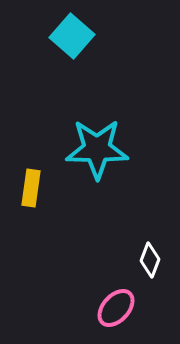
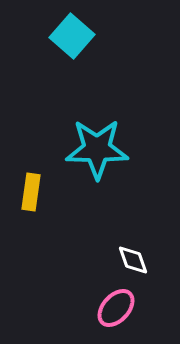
yellow rectangle: moved 4 px down
white diamond: moved 17 px left; rotated 40 degrees counterclockwise
